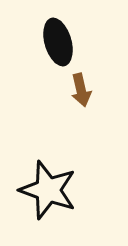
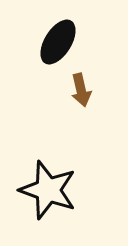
black ellipse: rotated 48 degrees clockwise
